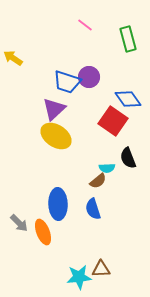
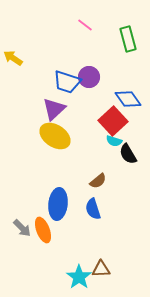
red square: rotated 12 degrees clockwise
yellow ellipse: moved 1 px left
black semicircle: moved 4 px up; rotated 10 degrees counterclockwise
cyan semicircle: moved 7 px right, 27 px up; rotated 21 degrees clockwise
blue ellipse: rotated 8 degrees clockwise
gray arrow: moved 3 px right, 5 px down
orange ellipse: moved 2 px up
cyan star: rotated 30 degrees counterclockwise
